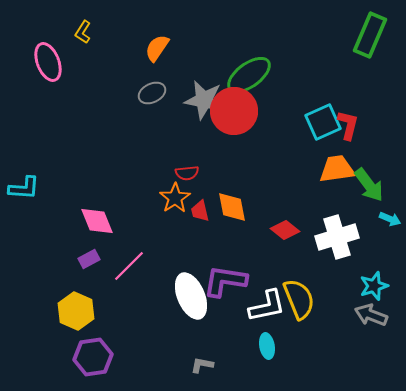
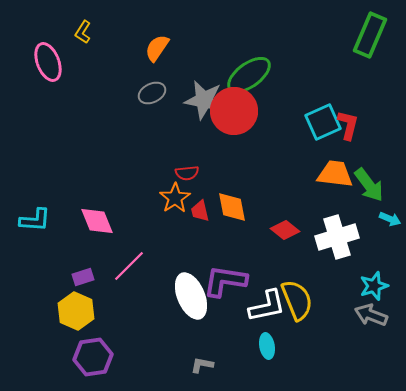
orange trapezoid: moved 2 px left, 5 px down; rotated 15 degrees clockwise
cyan L-shape: moved 11 px right, 32 px down
purple rectangle: moved 6 px left, 18 px down; rotated 10 degrees clockwise
yellow semicircle: moved 2 px left, 1 px down
